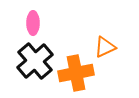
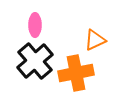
pink ellipse: moved 2 px right, 2 px down
orange triangle: moved 10 px left, 7 px up
